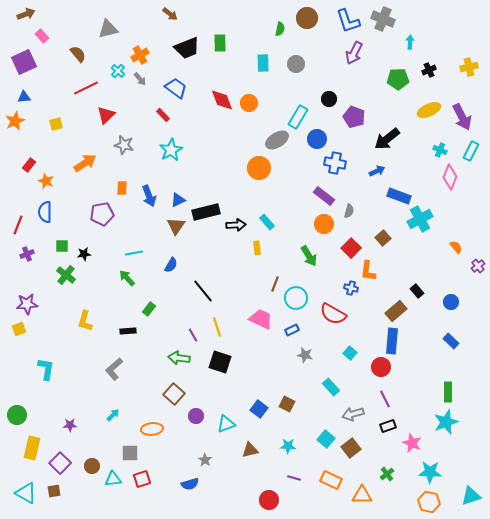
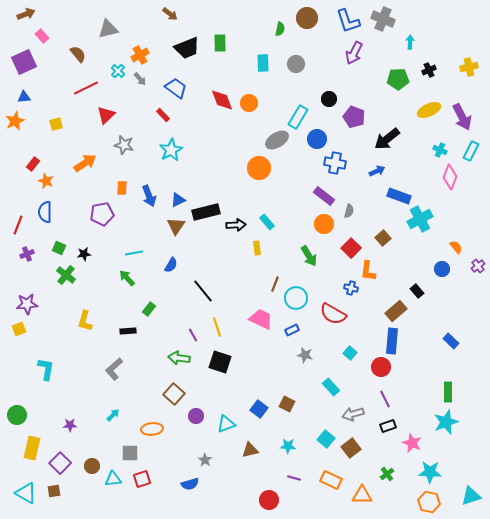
red rectangle at (29, 165): moved 4 px right, 1 px up
green square at (62, 246): moved 3 px left, 2 px down; rotated 24 degrees clockwise
blue circle at (451, 302): moved 9 px left, 33 px up
